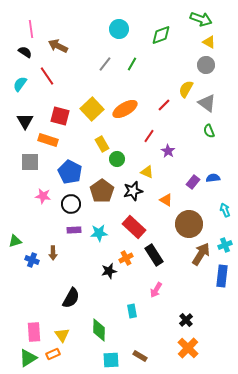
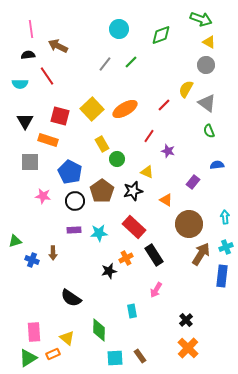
black semicircle at (25, 52): moved 3 px right, 3 px down; rotated 40 degrees counterclockwise
green line at (132, 64): moved 1 px left, 2 px up; rotated 16 degrees clockwise
cyan semicircle at (20, 84): rotated 126 degrees counterclockwise
purple star at (168, 151): rotated 16 degrees counterclockwise
blue semicircle at (213, 178): moved 4 px right, 13 px up
black circle at (71, 204): moved 4 px right, 3 px up
cyan arrow at (225, 210): moved 7 px down; rotated 16 degrees clockwise
cyan cross at (225, 245): moved 1 px right, 2 px down
black semicircle at (71, 298): rotated 95 degrees clockwise
yellow triangle at (62, 335): moved 5 px right, 3 px down; rotated 14 degrees counterclockwise
brown rectangle at (140, 356): rotated 24 degrees clockwise
cyan square at (111, 360): moved 4 px right, 2 px up
